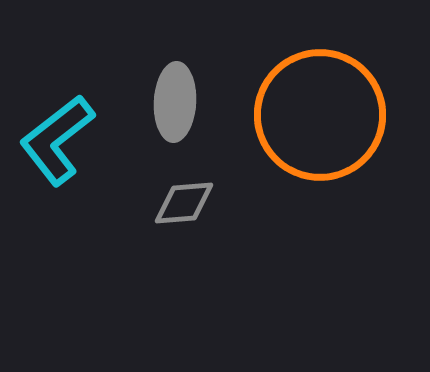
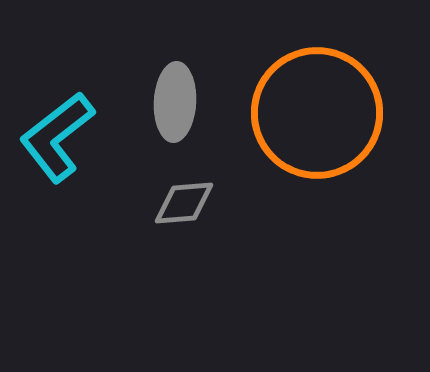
orange circle: moved 3 px left, 2 px up
cyan L-shape: moved 3 px up
